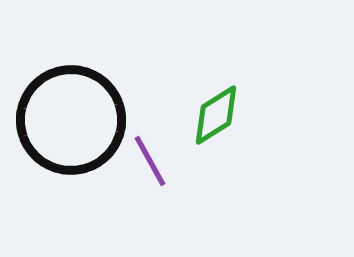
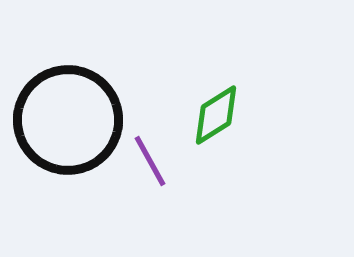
black circle: moved 3 px left
